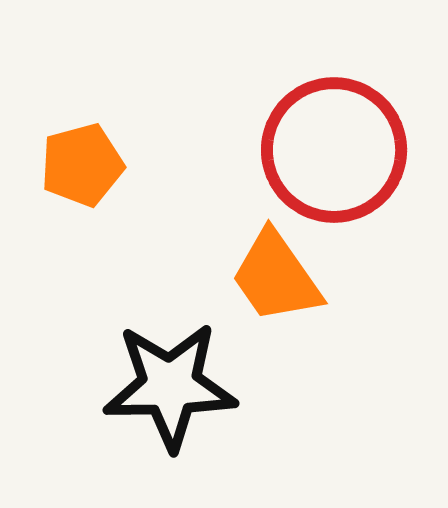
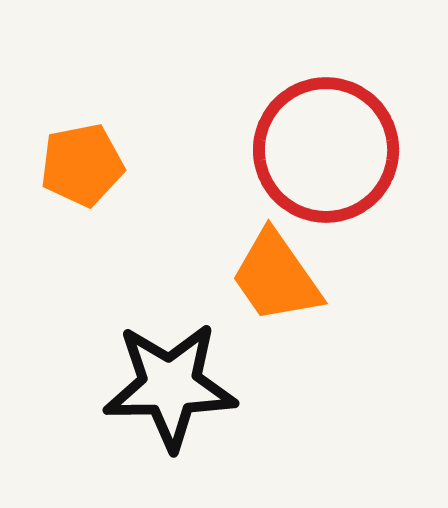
red circle: moved 8 px left
orange pentagon: rotated 4 degrees clockwise
